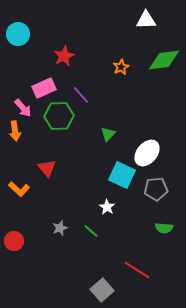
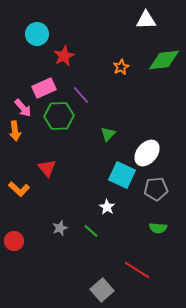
cyan circle: moved 19 px right
green semicircle: moved 6 px left
